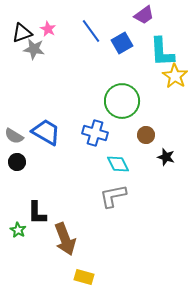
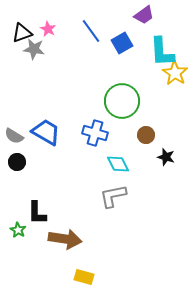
yellow star: moved 3 px up
brown arrow: rotated 60 degrees counterclockwise
